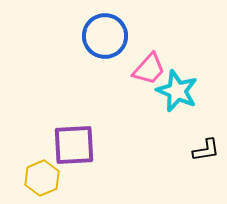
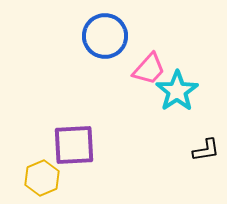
cyan star: rotated 15 degrees clockwise
